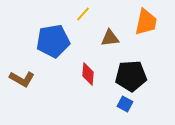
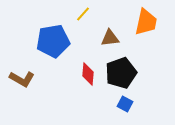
black pentagon: moved 10 px left, 3 px up; rotated 16 degrees counterclockwise
